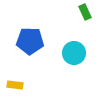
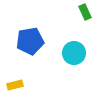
blue pentagon: rotated 12 degrees counterclockwise
yellow rectangle: rotated 21 degrees counterclockwise
